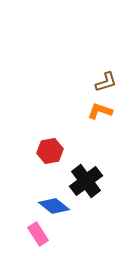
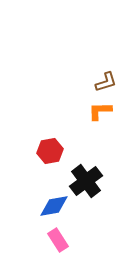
orange L-shape: rotated 20 degrees counterclockwise
blue diamond: rotated 48 degrees counterclockwise
pink rectangle: moved 20 px right, 6 px down
